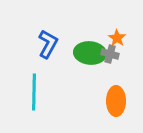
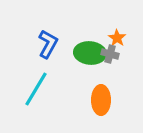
cyan line: moved 2 px right, 3 px up; rotated 30 degrees clockwise
orange ellipse: moved 15 px left, 1 px up
